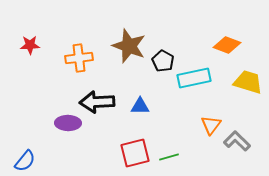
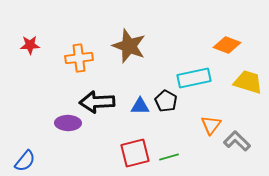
black pentagon: moved 3 px right, 40 px down
